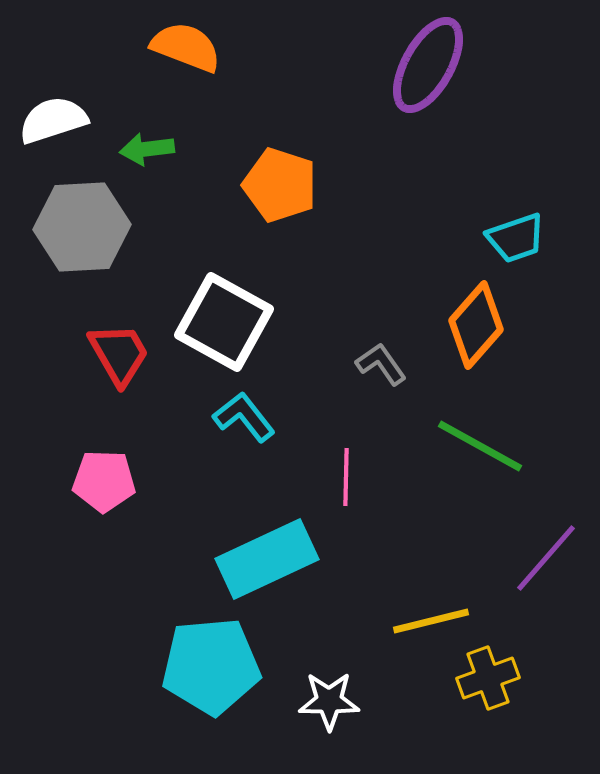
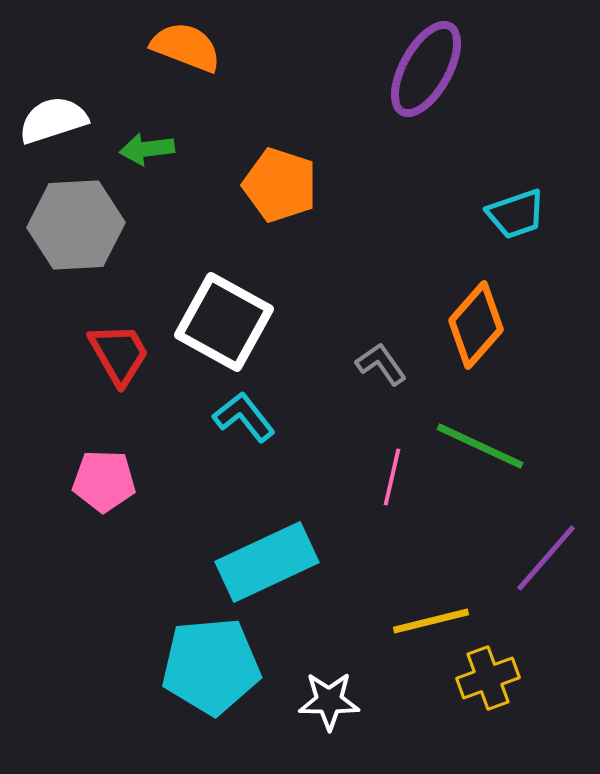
purple ellipse: moved 2 px left, 4 px down
gray hexagon: moved 6 px left, 2 px up
cyan trapezoid: moved 24 px up
green line: rotated 4 degrees counterclockwise
pink line: moved 46 px right; rotated 12 degrees clockwise
cyan rectangle: moved 3 px down
